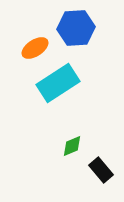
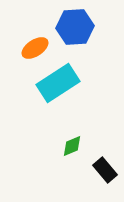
blue hexagon: moved 1 px left, 1 px up
black rectangle: moved 4 px right
